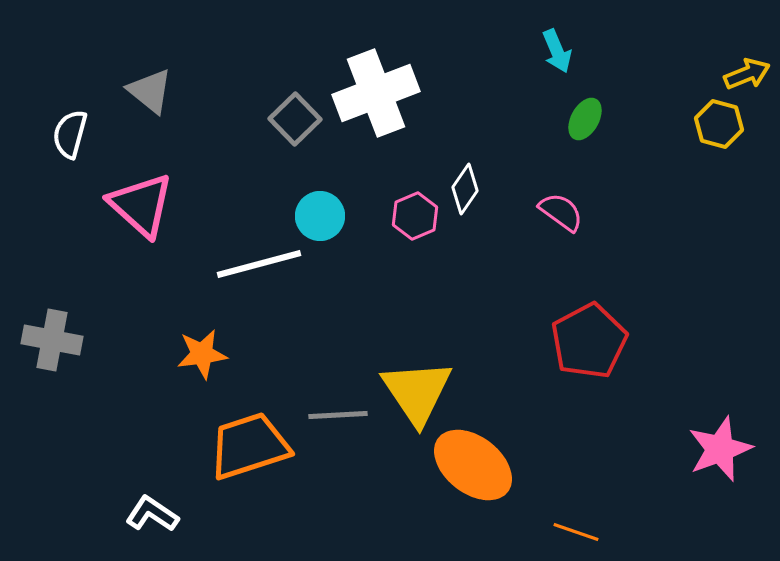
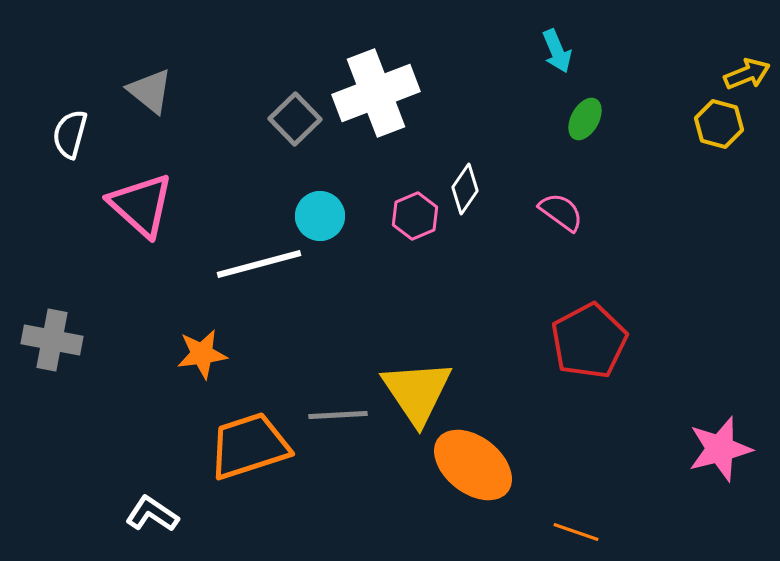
pink star: rotated 6 degrees clockwise
